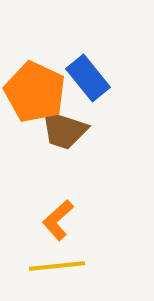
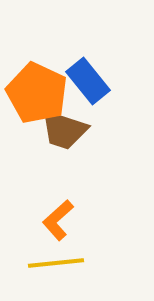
blue rectangle: moved 3 px down
orange pentagon: moved 2 px right, 1 px down
yellow line: moved 1 px left, 3 px up
